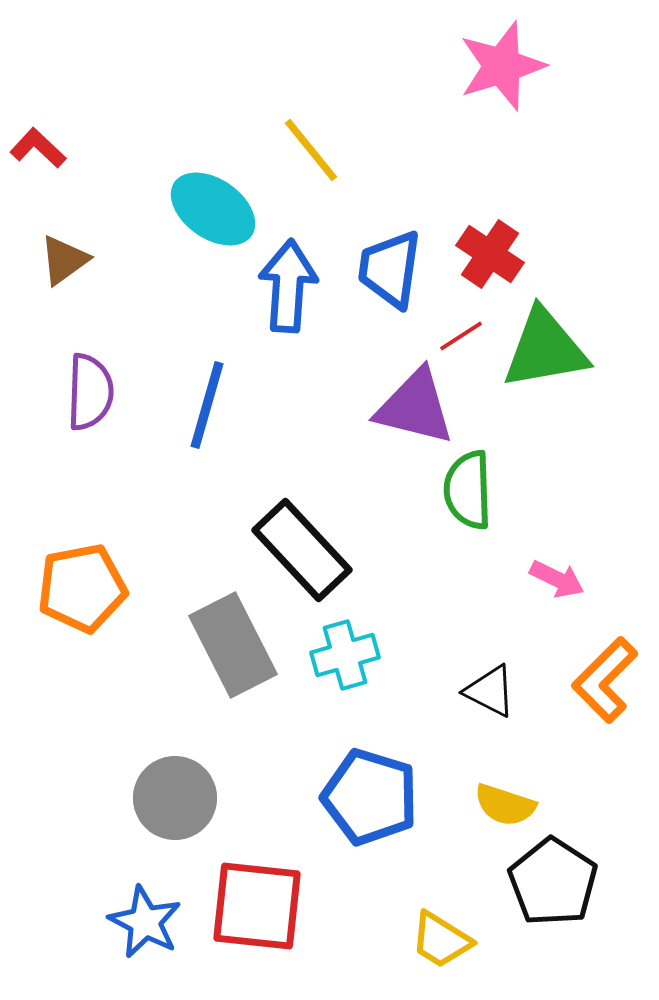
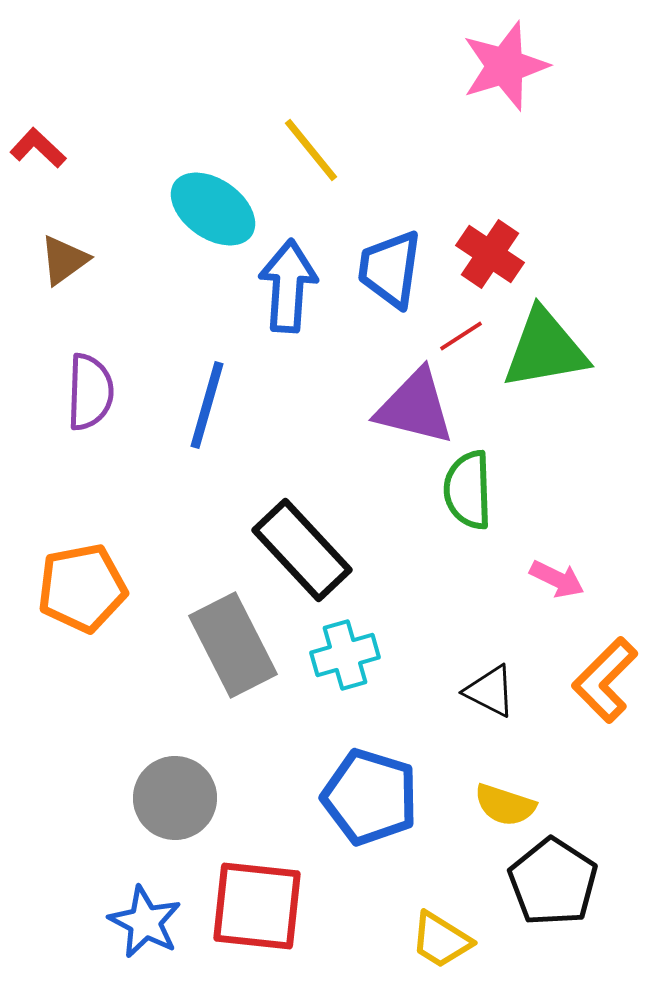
pink star: moved 3 px right
